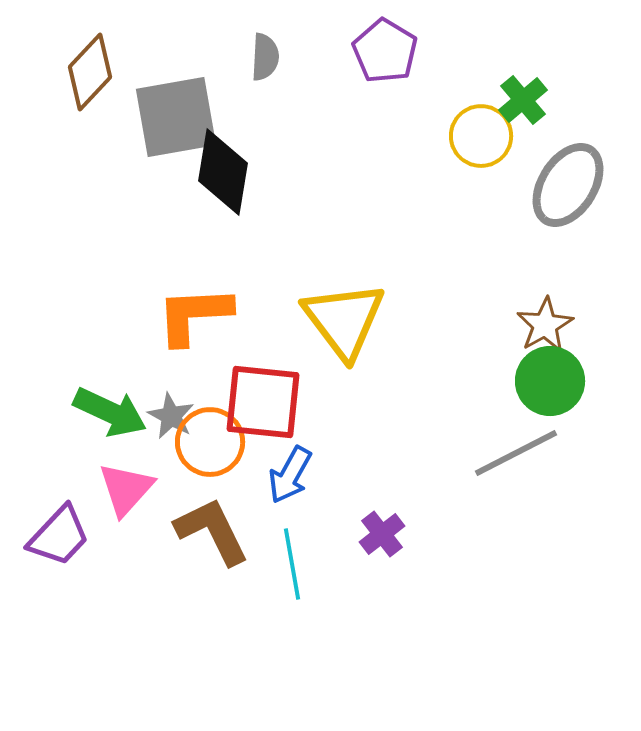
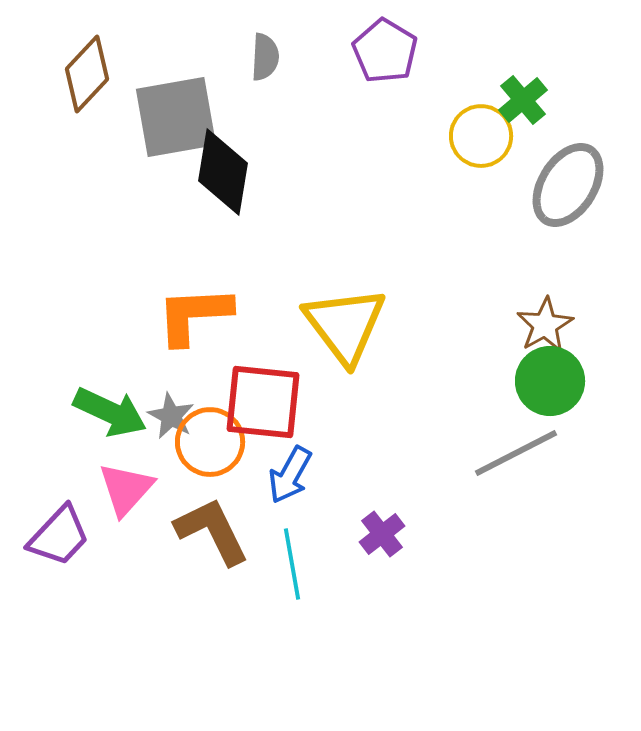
brown diamond: moved 3 px left, 2 px down
yellow triangle: moved 1 px right, 5 px down
